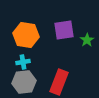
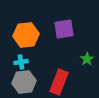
purple square: moved 1 px up
orange hexagon: rotated 15 degrees counterclockwise
green star: moved 19 px down
cyan cross: moved 2 px left
